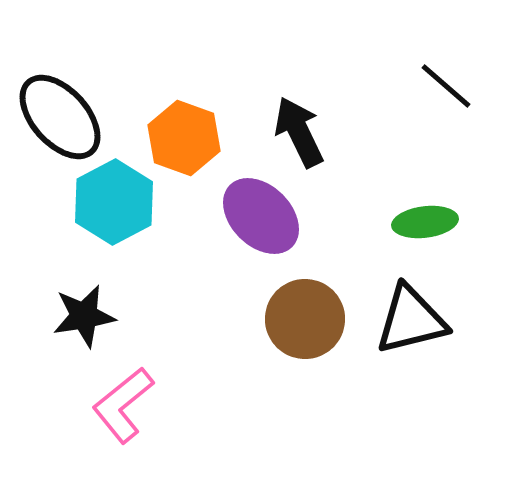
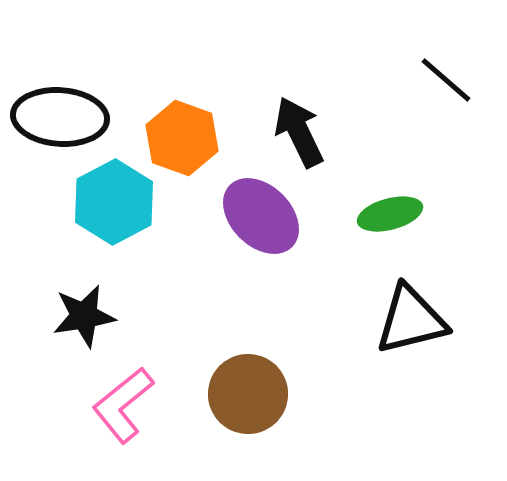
black line: moved 6 px up
black ellipse: rotated 44 degrees counterclockwise
orange hexagon: moved 2 px left
green ellipse: moved 35 px left, 8 px up; rotated 8 degrees counterclockwise
brown circle: moved 57 px left, 75 px down
